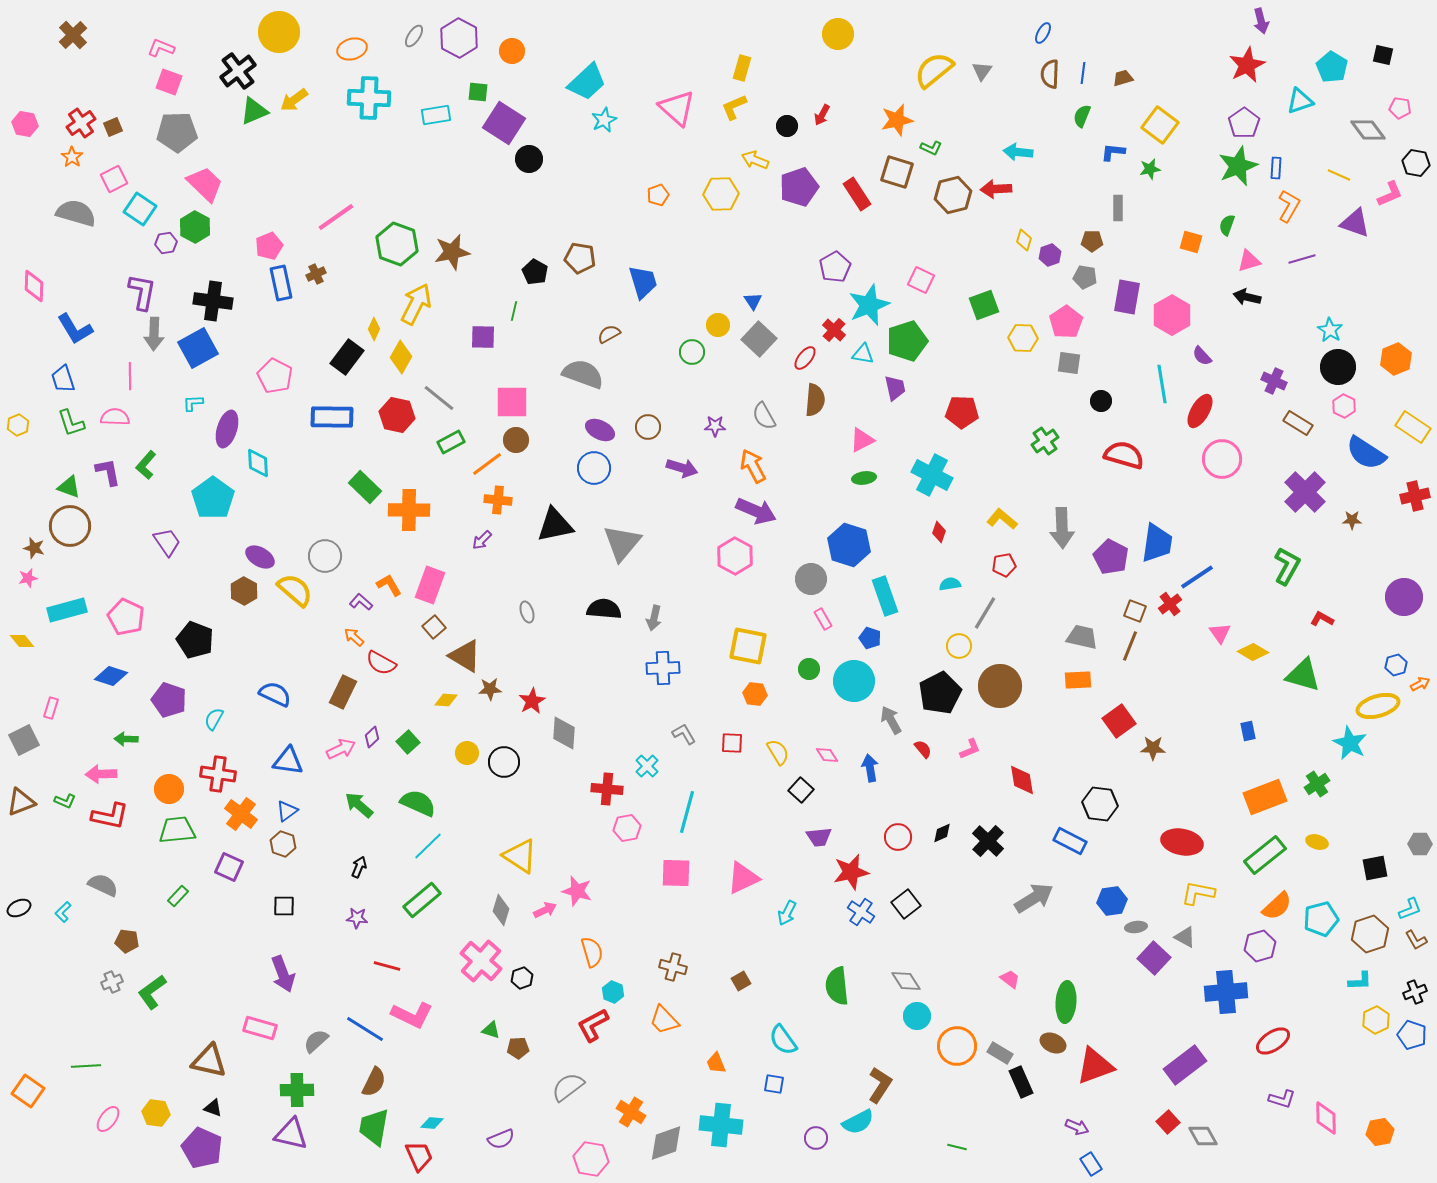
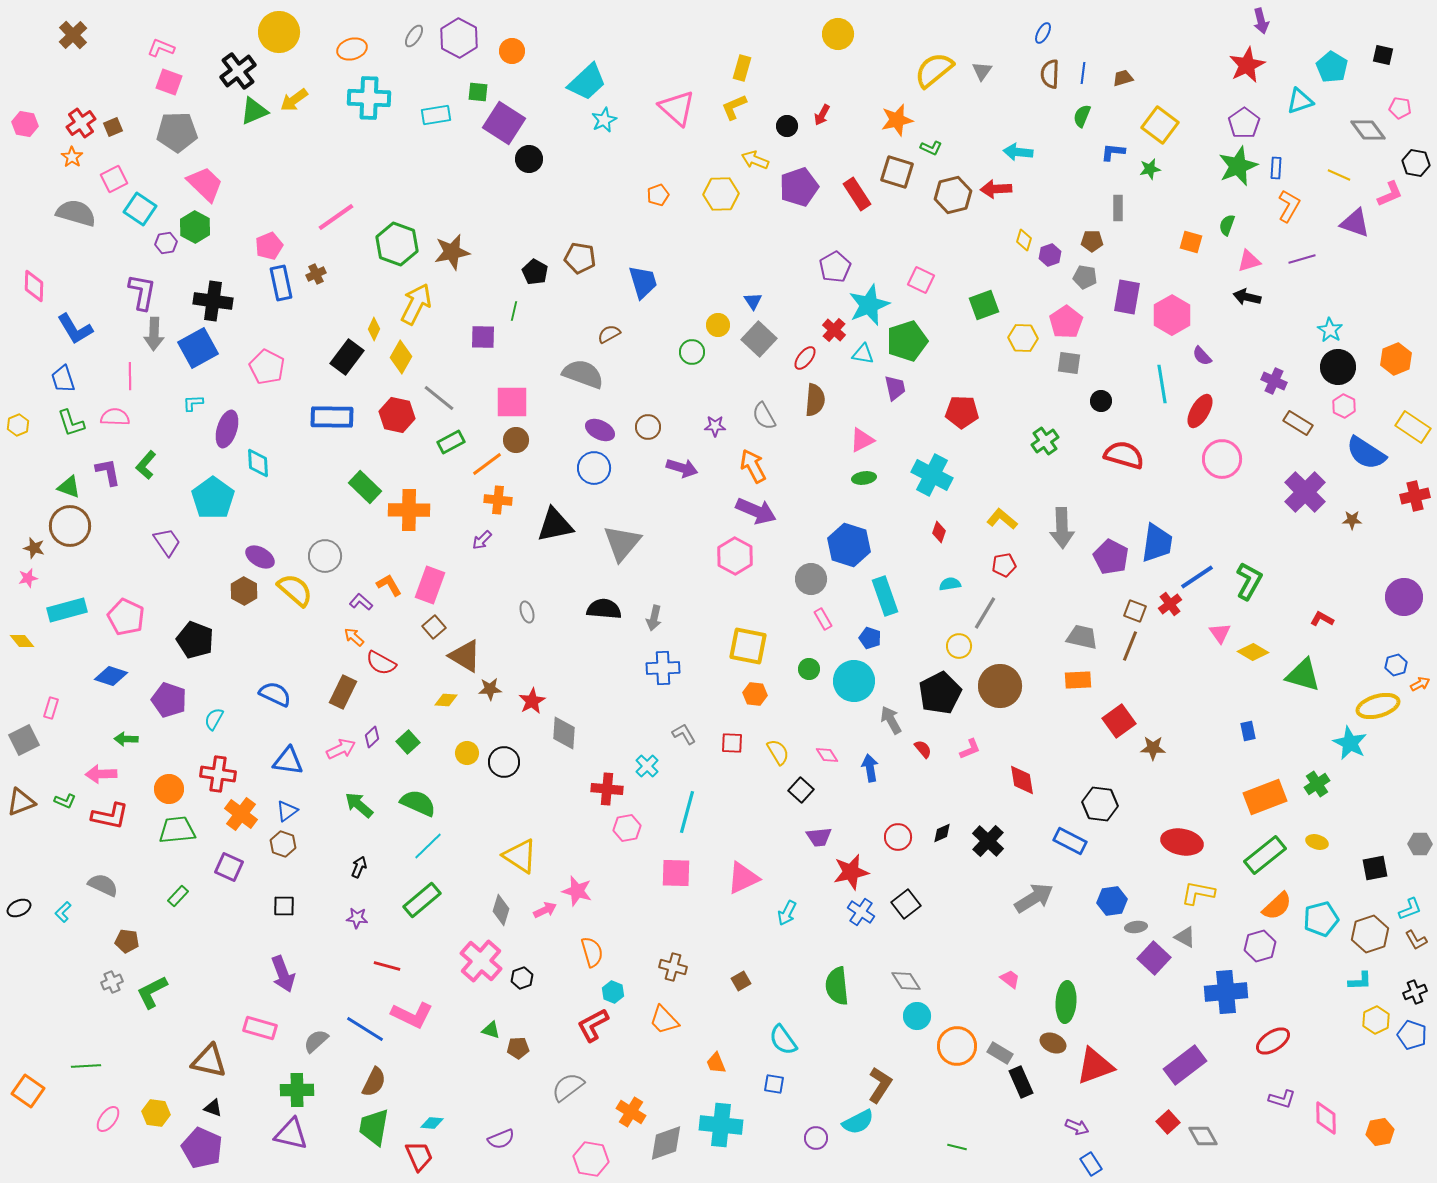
pink pentagon at (275, 376): moved 8 px left, 9 px up
green L-shape at (1287, 566): moved 38 px left, 15 px down
green L-shape at (152, 992): rotated 9 degrees clockwise
